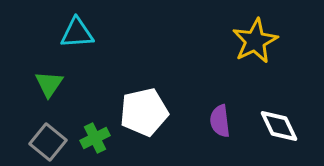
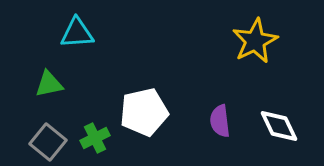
green triangle: rotated 44 degrees clockwise
